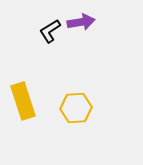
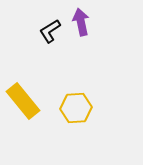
purple arrow: rotated 92 degrees counterclockwise
yellow rectangle: rotated 21 degrees counterclockwise
